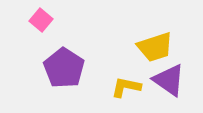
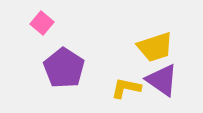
pink square: moved 1 px right, 3 px down
purple triangle: moved 7 px left
yellow L-shape: moved 1 px down
